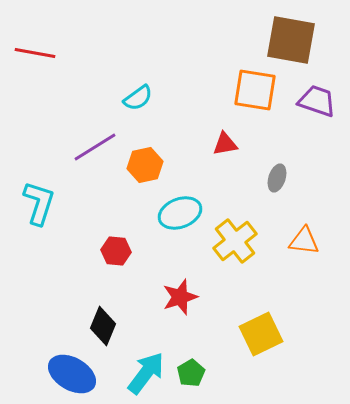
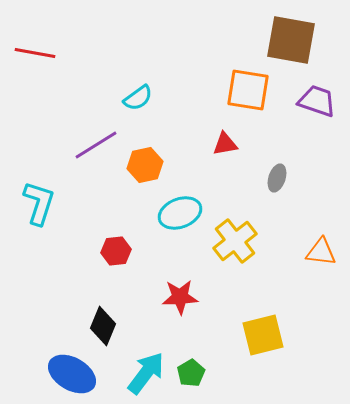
orange square: moved 7 px left
purple line: moved 1 px right, 2 px up
orange triangle: moved 17 px right, 11 px down
red hexagon: rotated 12 degrees counterclockwise
red star: rotated 15 degrees clockwise
yellow square: moved 2 px right, 1 px down; rotated 12 degrees clockwise
